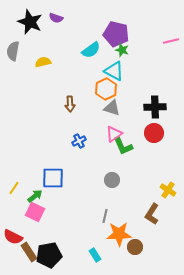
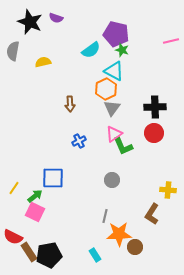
gray triangle: rotated 48 degrees clockwise
yellow cross: rotated 28 degrees counterclockwise
